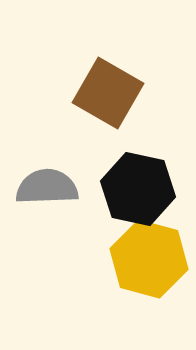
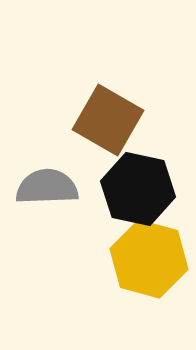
brown square: moved 27 px down
